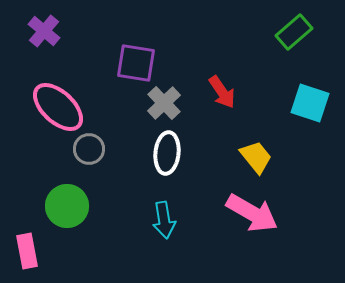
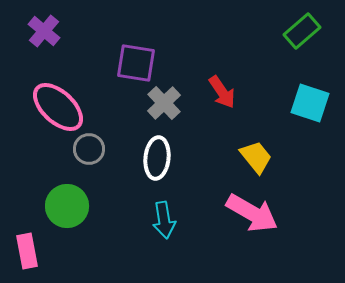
green rectangle: moved 8 px right, 1 px up
white ellipse: moved 10 px left, 5 px down
